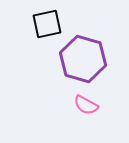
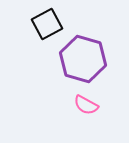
black square: rotated 16 degrees counterclockwise
